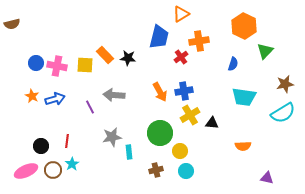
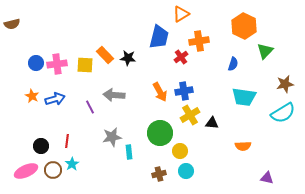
pink cross: moved 2 px up; rotated 18 degrees counterclockwise
brown cross: moved 3 px right, 4 px down
